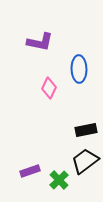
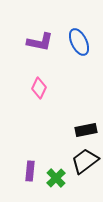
blue ellipse: moved 27 px up; rotated 24 degrees counterclockwise
pink diamond: moved 10 px left
purple rectangle: rotated 66 degrees counterclockwise
green cross: moved 3 px left, 2 px up
